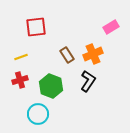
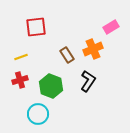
orange cross: moved 5 px up
